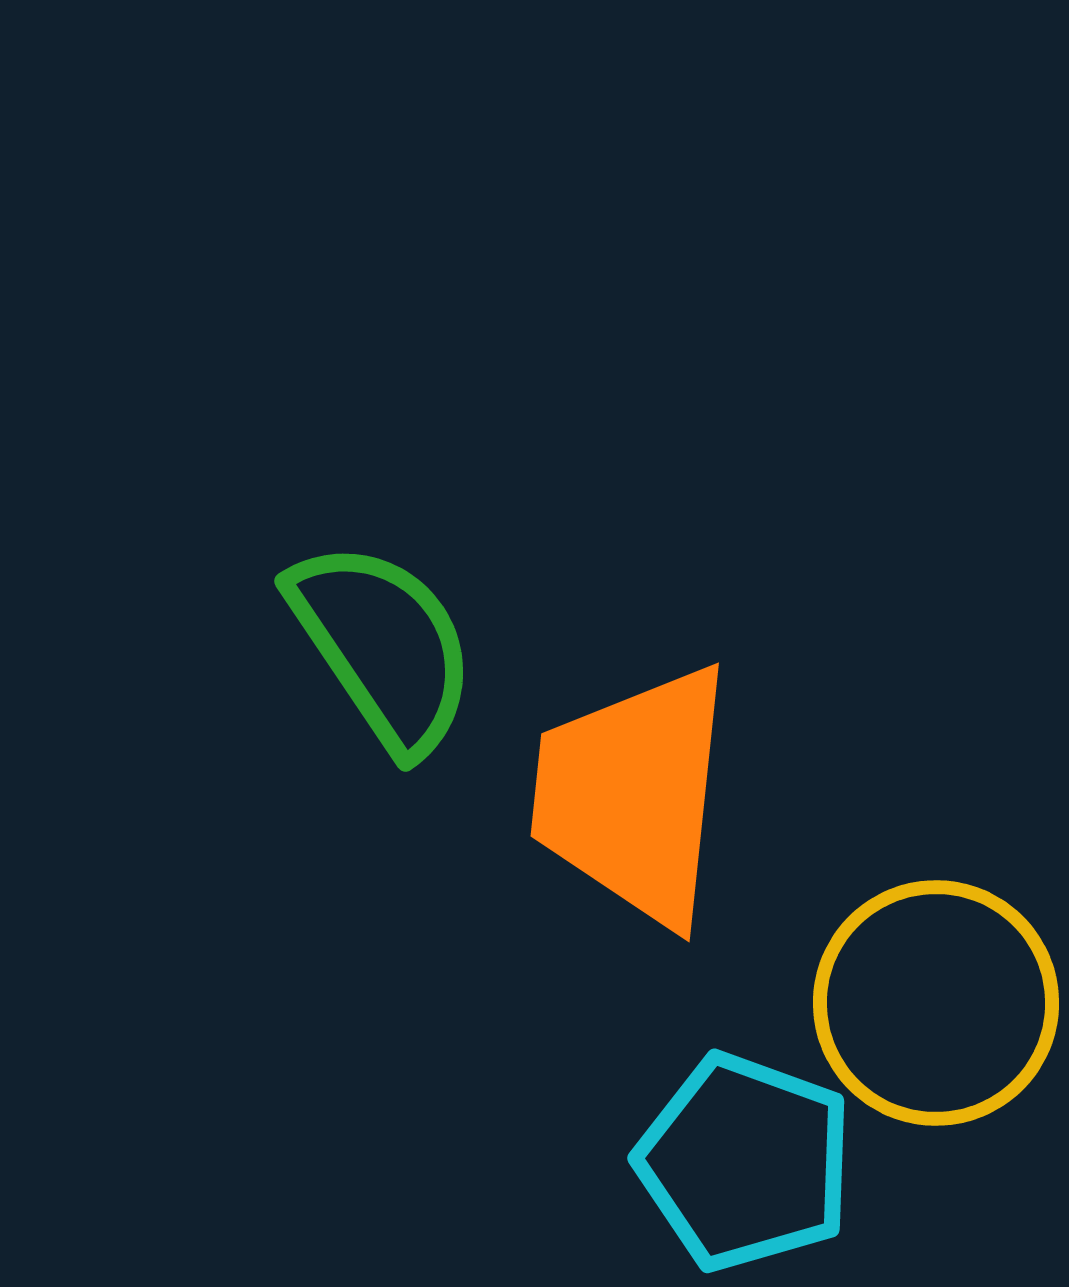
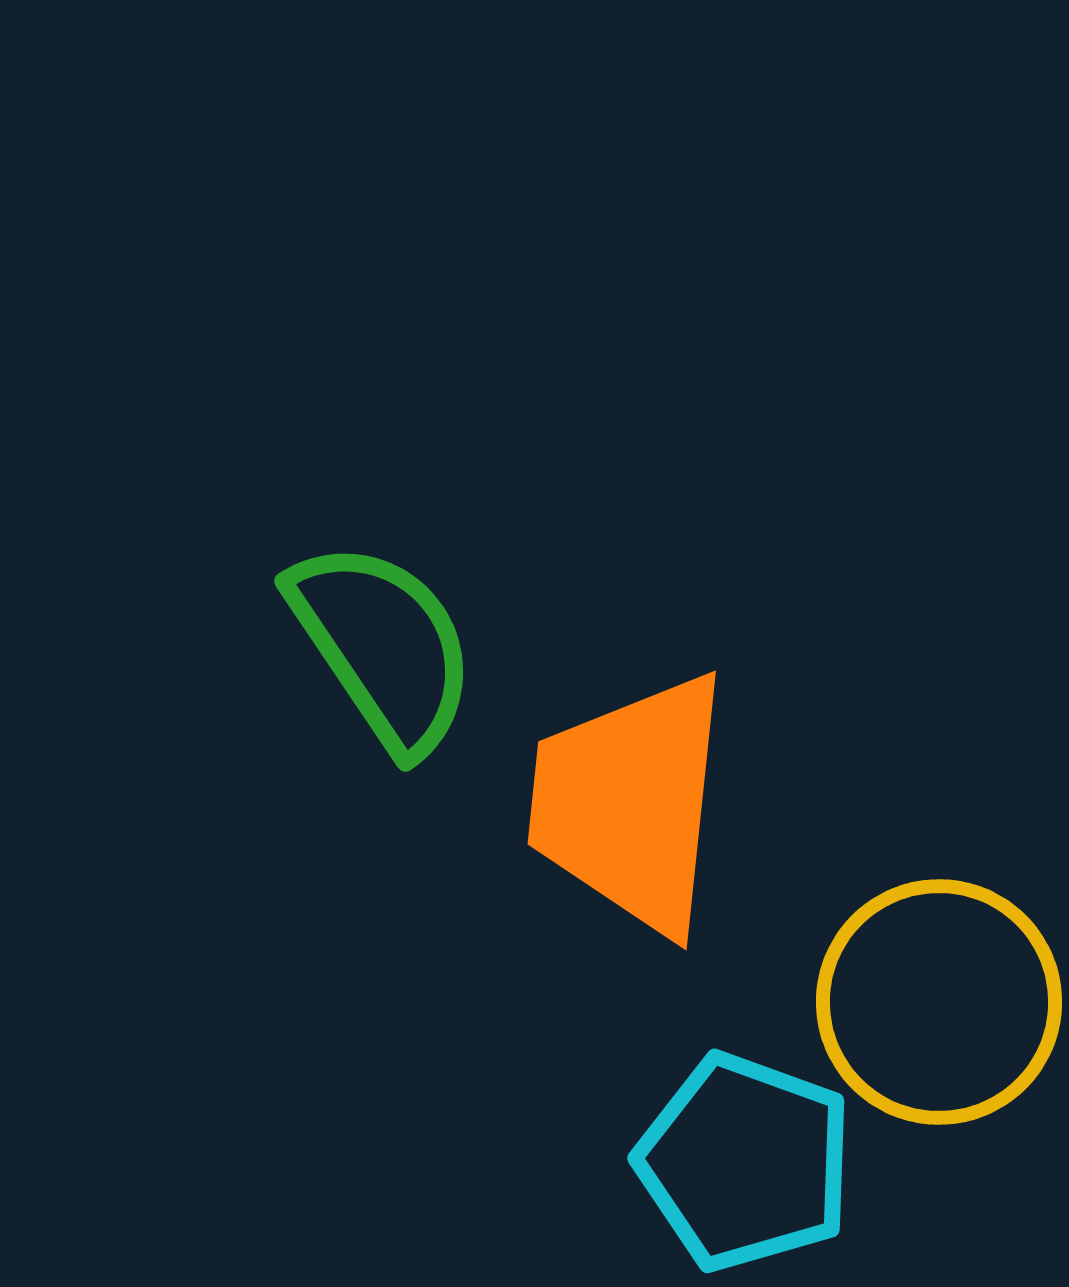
orange trapezoid: moved 3 px left, 8 px down
yellow circle: moved 3 px right, 1 px up
